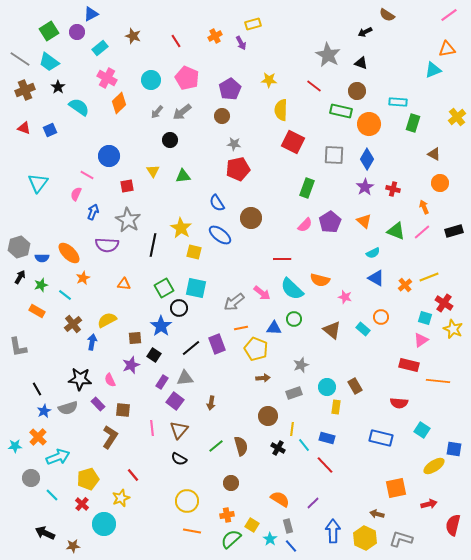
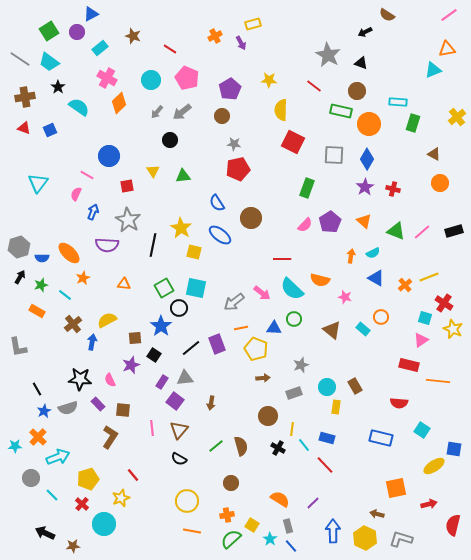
red line at (176, 41): moved 6 px left, 8 px down; rotated 24 degrees counterclockwise
brown cross at (25, 90): moved 7 px down; rotated 12 degrees clockwise
orange arrow at (424, 207): moved 73 px left, 49 px down; rotated 32 degrees clockwise
